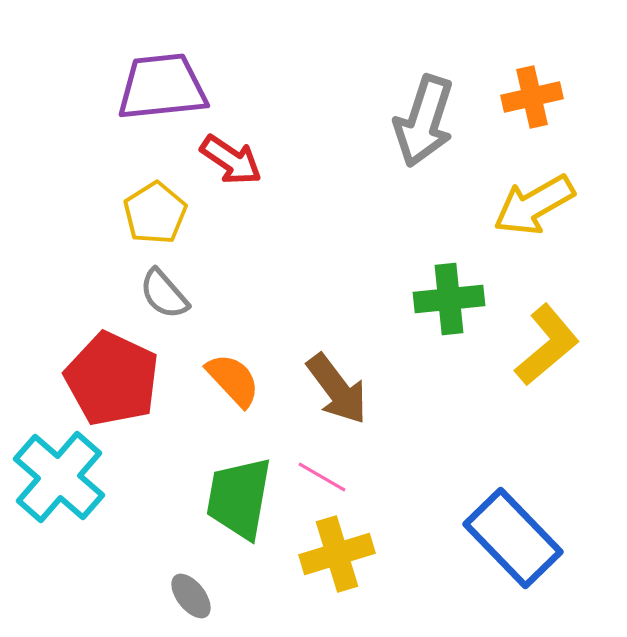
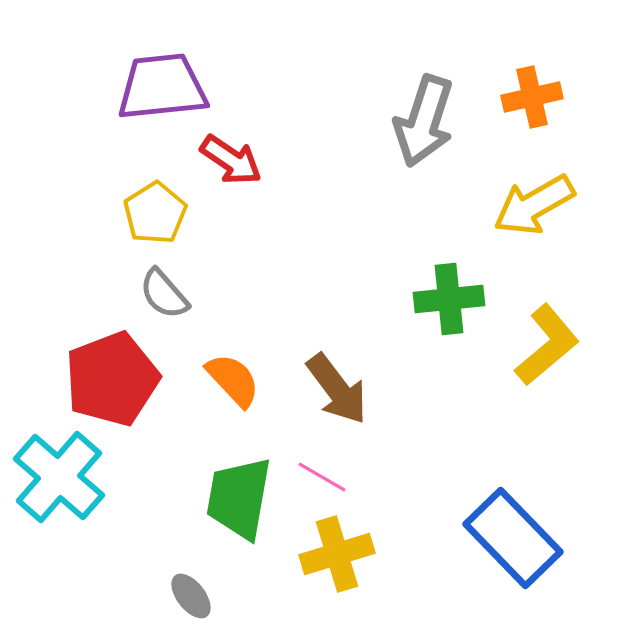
red pentagon: rotated 26 degrees clockwise
